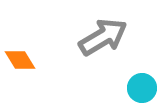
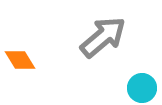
gray arrow: rotated 9 degrees counterclockwise
